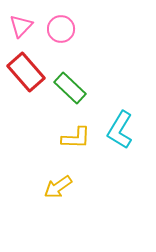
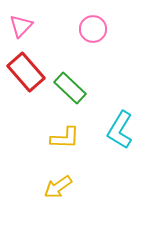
pink circle: moved 32 px right
yellow L-shape: moved 11 px left
